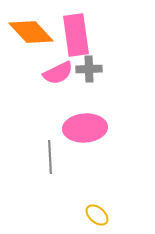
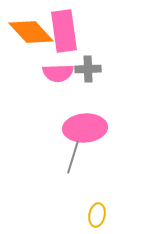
pink rectangle: moved 12 px left, 4 px up
gray cross: moved 1 px left
pink semicircle: rotated 24 degrees clockwise
gray line: moved 23 px right; rotated 20 degrees clockwise
yellow ellipse: rotated 60 degrees clockwise
